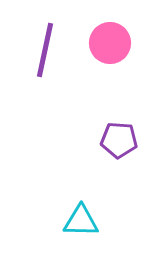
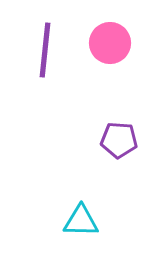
purple line: rotated 6 degrees counterclockwise
